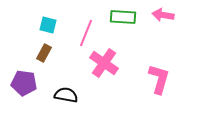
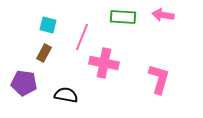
pink line: moved 4 px left, 4 px down
pink cross: rotated 24 degrees counterclockwise
